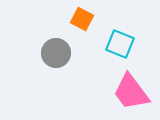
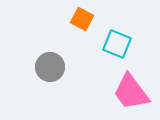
cyan square: moved 3 px left
gray circle: moved 6 px left, 14 px down
